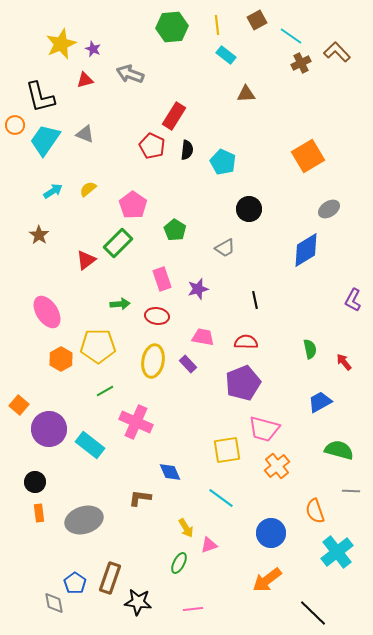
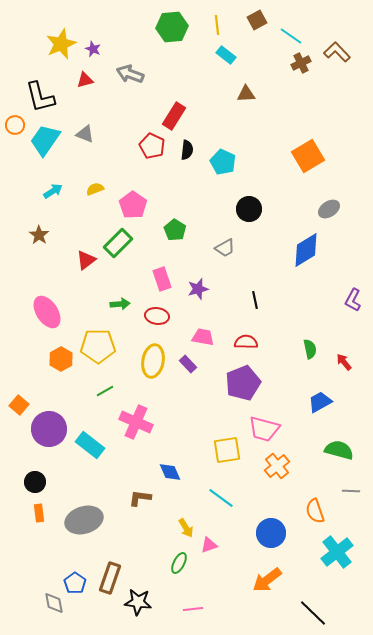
yellow semicircle at (88, 189): moved 7 px right; rotated 18 degrees clockwise
